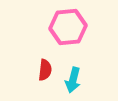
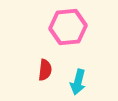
cyan arrow: moved 5 px right, 2 px down
